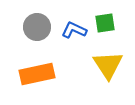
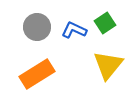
green square: rotated 25 degrees counterclockwise
yellow triangle: rotated 12 degrees clockwise
orange rectangle: rotated 20 degrees counterclockwise
